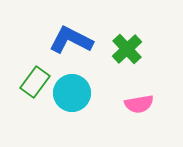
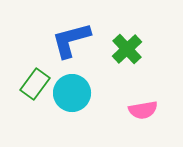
blue L-shape: rotated 42 degrees counterclockwise
green rectangle: moved 2 px down
pink semicircle: moved 4 px right, 6 px down
